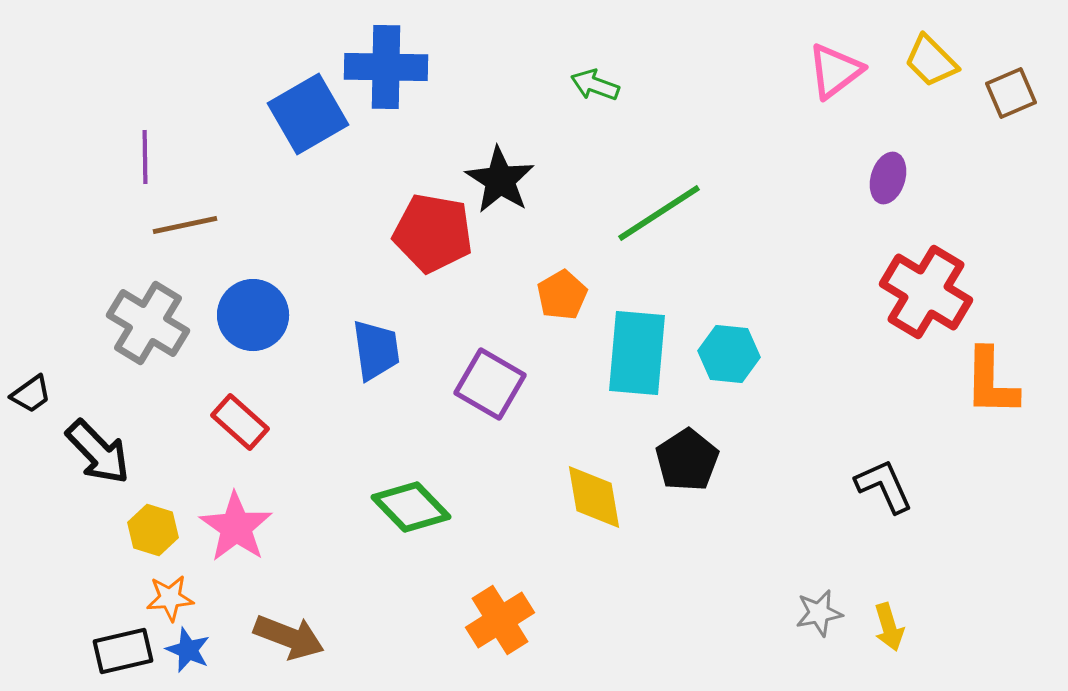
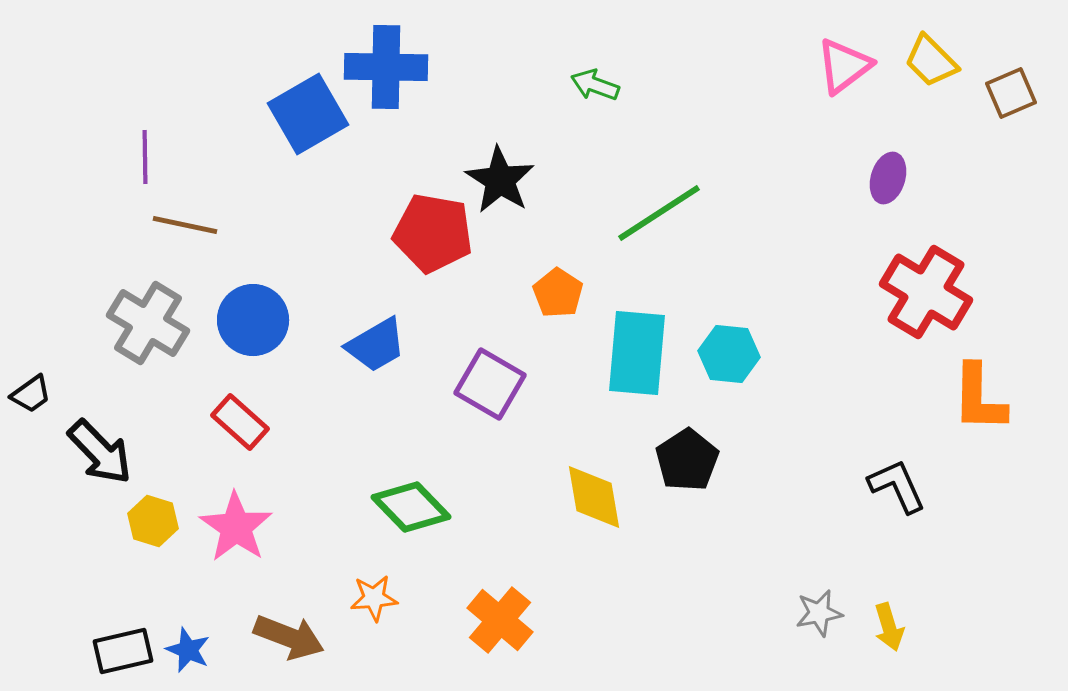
pink triangle: moved 9 px right, 5 px up
brown line: rotated 24 degrees clockwise
orange pentagon: moved 4 px left, 2 px up; rotated 9 degrees counterclockwise
blue circle: moved 5 px down
blue trapezoid: moved 5 px up; rotated 68 degrees clockwise
orange L-shape: moved 12 px left, 16 px down
black arrow: moved 2 px right
black L-shape: moved 13 px right
yellow hexagon: moved 9 px up
orange star: moved 204 px right
orange cross: rotated 18 degrees counterclockwise
